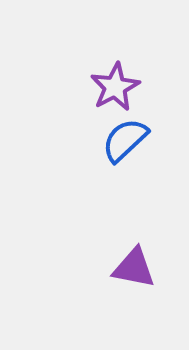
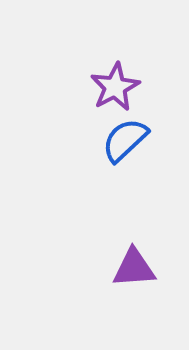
purple triangle: rotated 15 degrees counterclockwise
